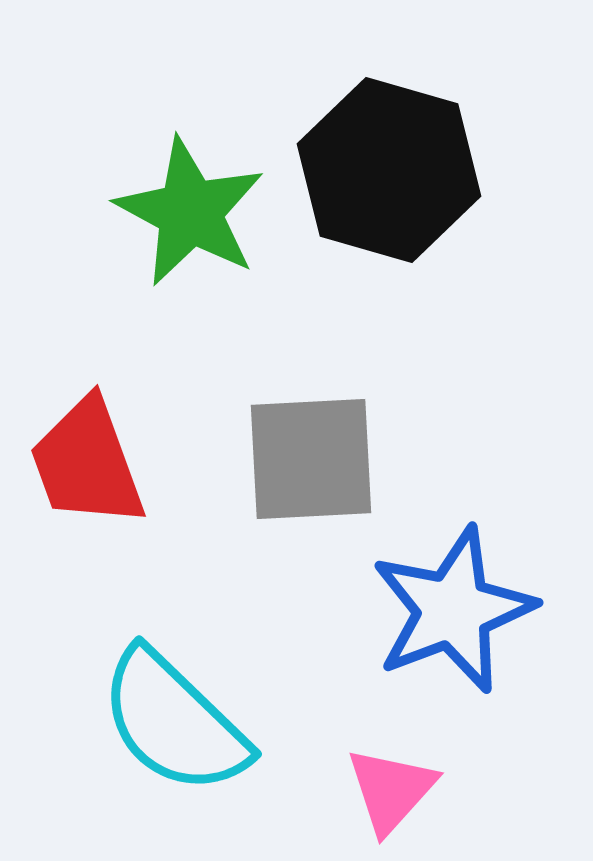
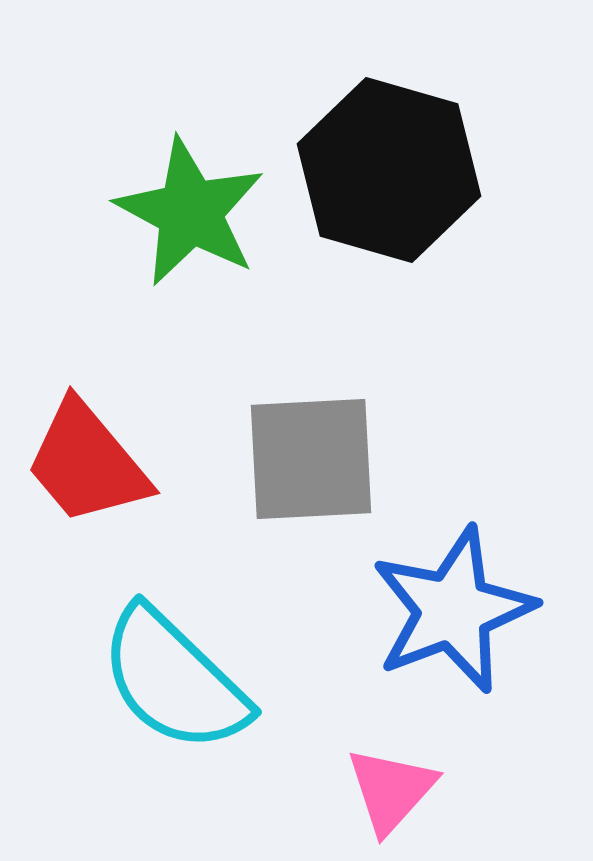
red trapezoid: rotated 20 degrees counterclockwise
cyan semicircle: moved 42 px up
